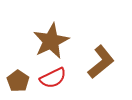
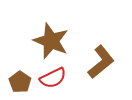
brown star: rotated 24 degrees counterclockwise
brown pentagon: moved 2 px right, 1 px down
